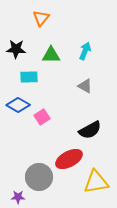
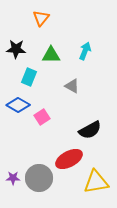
cyan rectangle: rotated 66 degrees counterclockwise
gray triangle: moved 13 px left
gray circle: moved 1 px down
purple star: moved 5 px left, 19 px up
